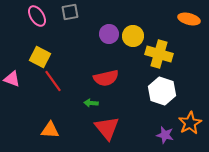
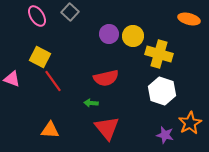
gray square: rotated 36 degrees counterclockwise
